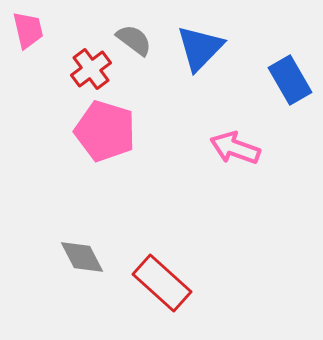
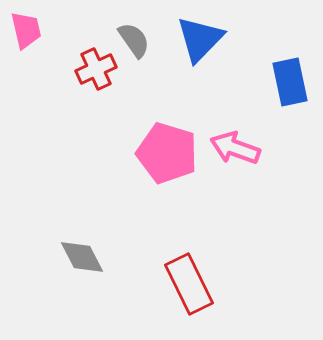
pink trapezoid: moved 2 px left
gray semicircle: rotated 18 degrees clockwise
blue triangle: moved 9 px up
red cross: moved 5 px right; rotated 12 degrees clockwise
blue rectangle: moved 2 px down; rotated 18 degrees clockwise
pink pentagon: moved 62 px right, 22 px down
red rectangle: moved 27 px right, 1 px down; rotated 22 degrees clockwise
